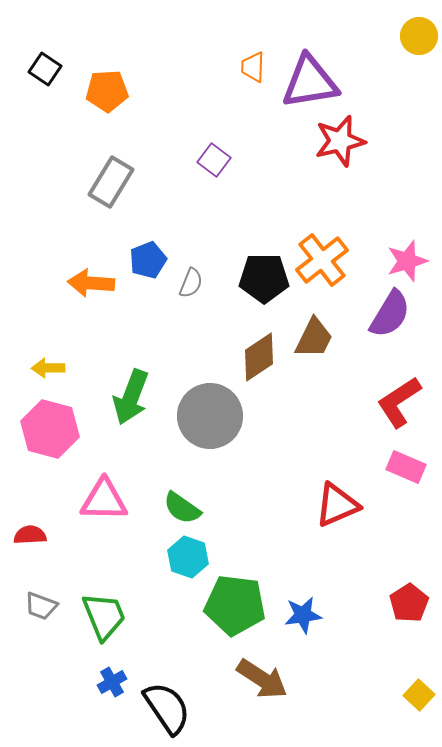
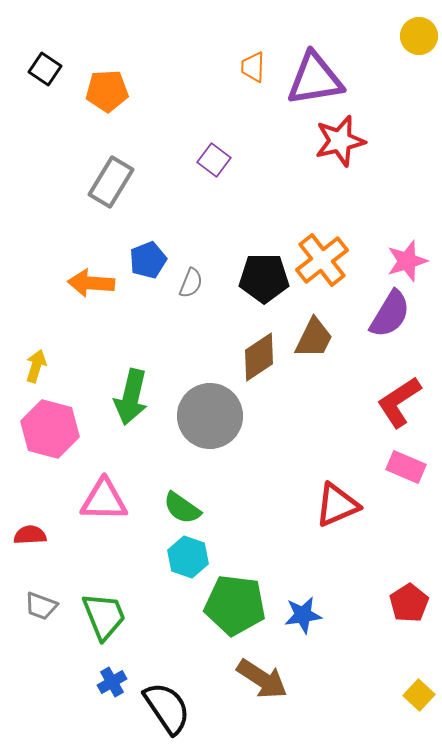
purple triangle: moved 5 px right, 3 px up
yellow arrow: moved 12 px left, 2 px up; rotated 108 degrees clockwise
green arrow: rotated 8 degrees counterclockwise
